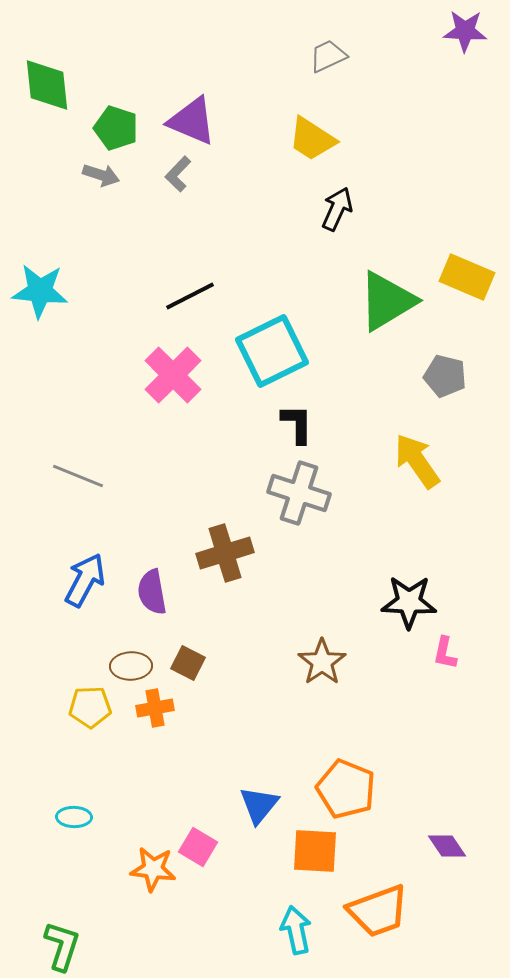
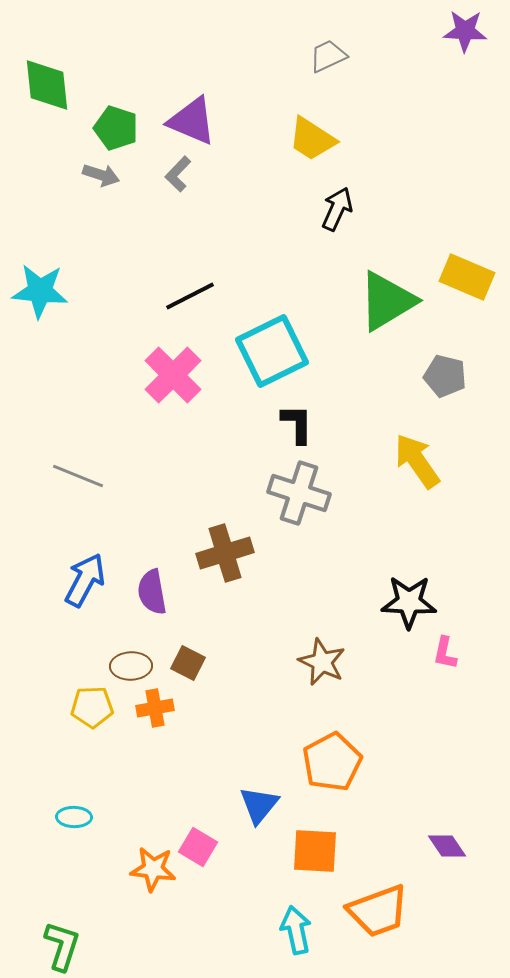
brown star: rotated 12 degrees counterclockwise
yellow pentagon: moved 2 px right
orange pentagon: moved 14 px left, 27 px up; rotated 22 degrees clockwise
